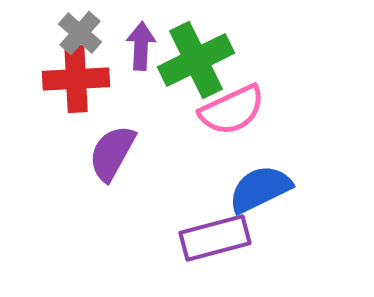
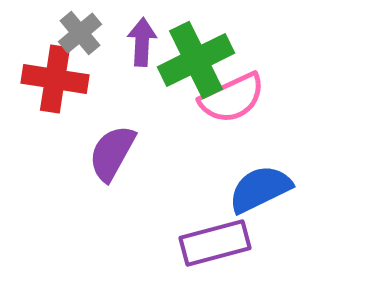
gray cross: rotated 9 degrees clockwise
purple arrow: moved 1 px right, 4 px up
red cross: moved 21 px left; rotated 12 degrees clockwise
pink semicircle: moved 12 px up
purple rectangle: moved 5 px down
